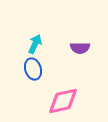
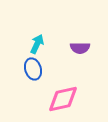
cyan arrow: moved 2 px right
pink diamond: moved 2 px up
